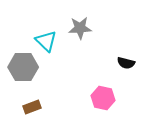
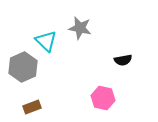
gray star: rotated 15 degrees clockwise
black semicircle: moved 3 px left, 3 px up; rotated 24 degrees counterclockwise
gray hexagon: rotated 24 degrees counterclockwise
